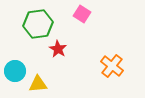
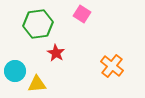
red star: moved 2 px left, 4 px down
yellow triangle: moved 1 px left
